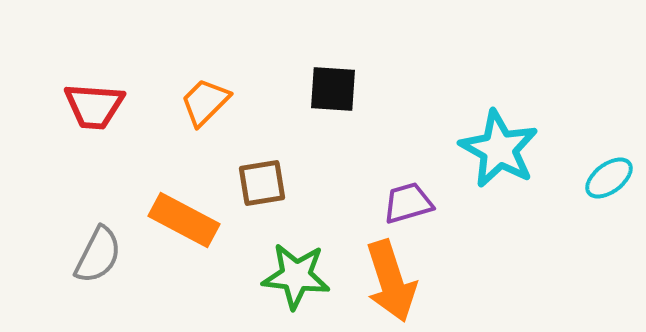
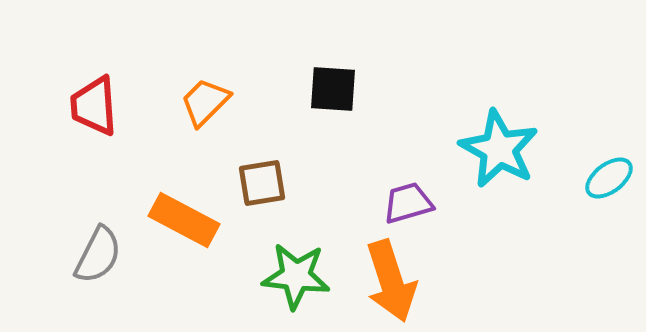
red trapezoid: rotated 82 degrees clockwise
